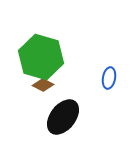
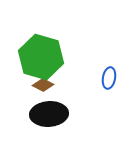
black ellipse: moved 14 px left, 3 px up; rotated 48 degrees clockwise
